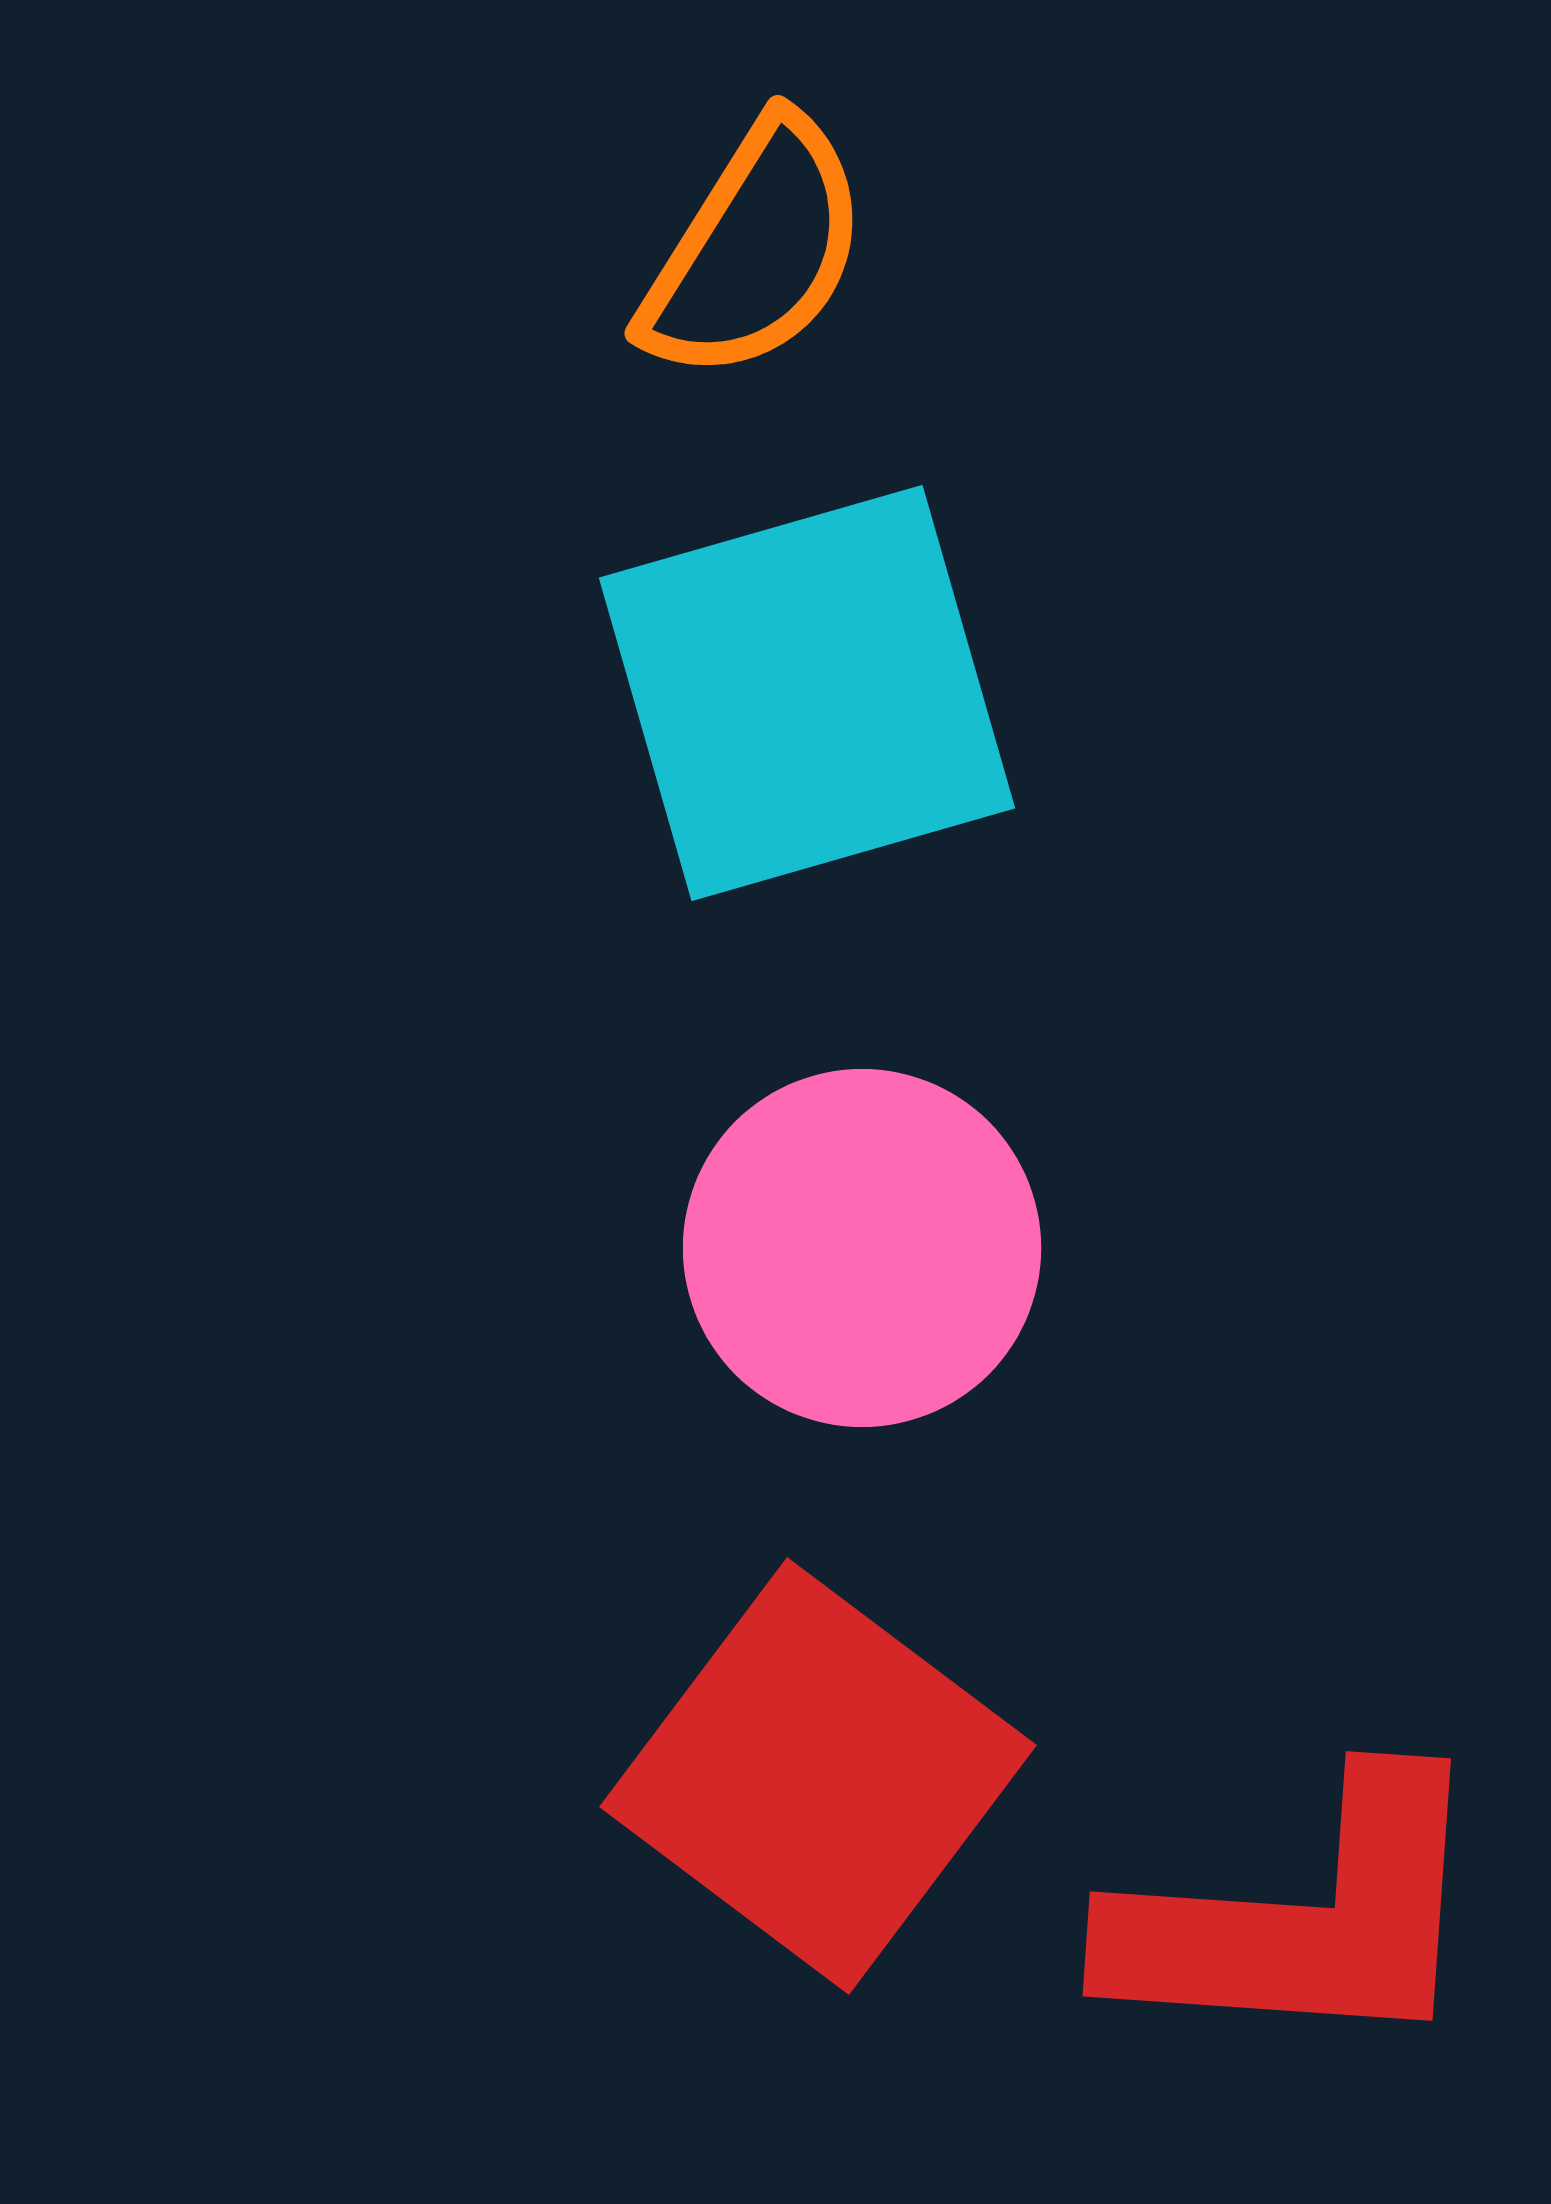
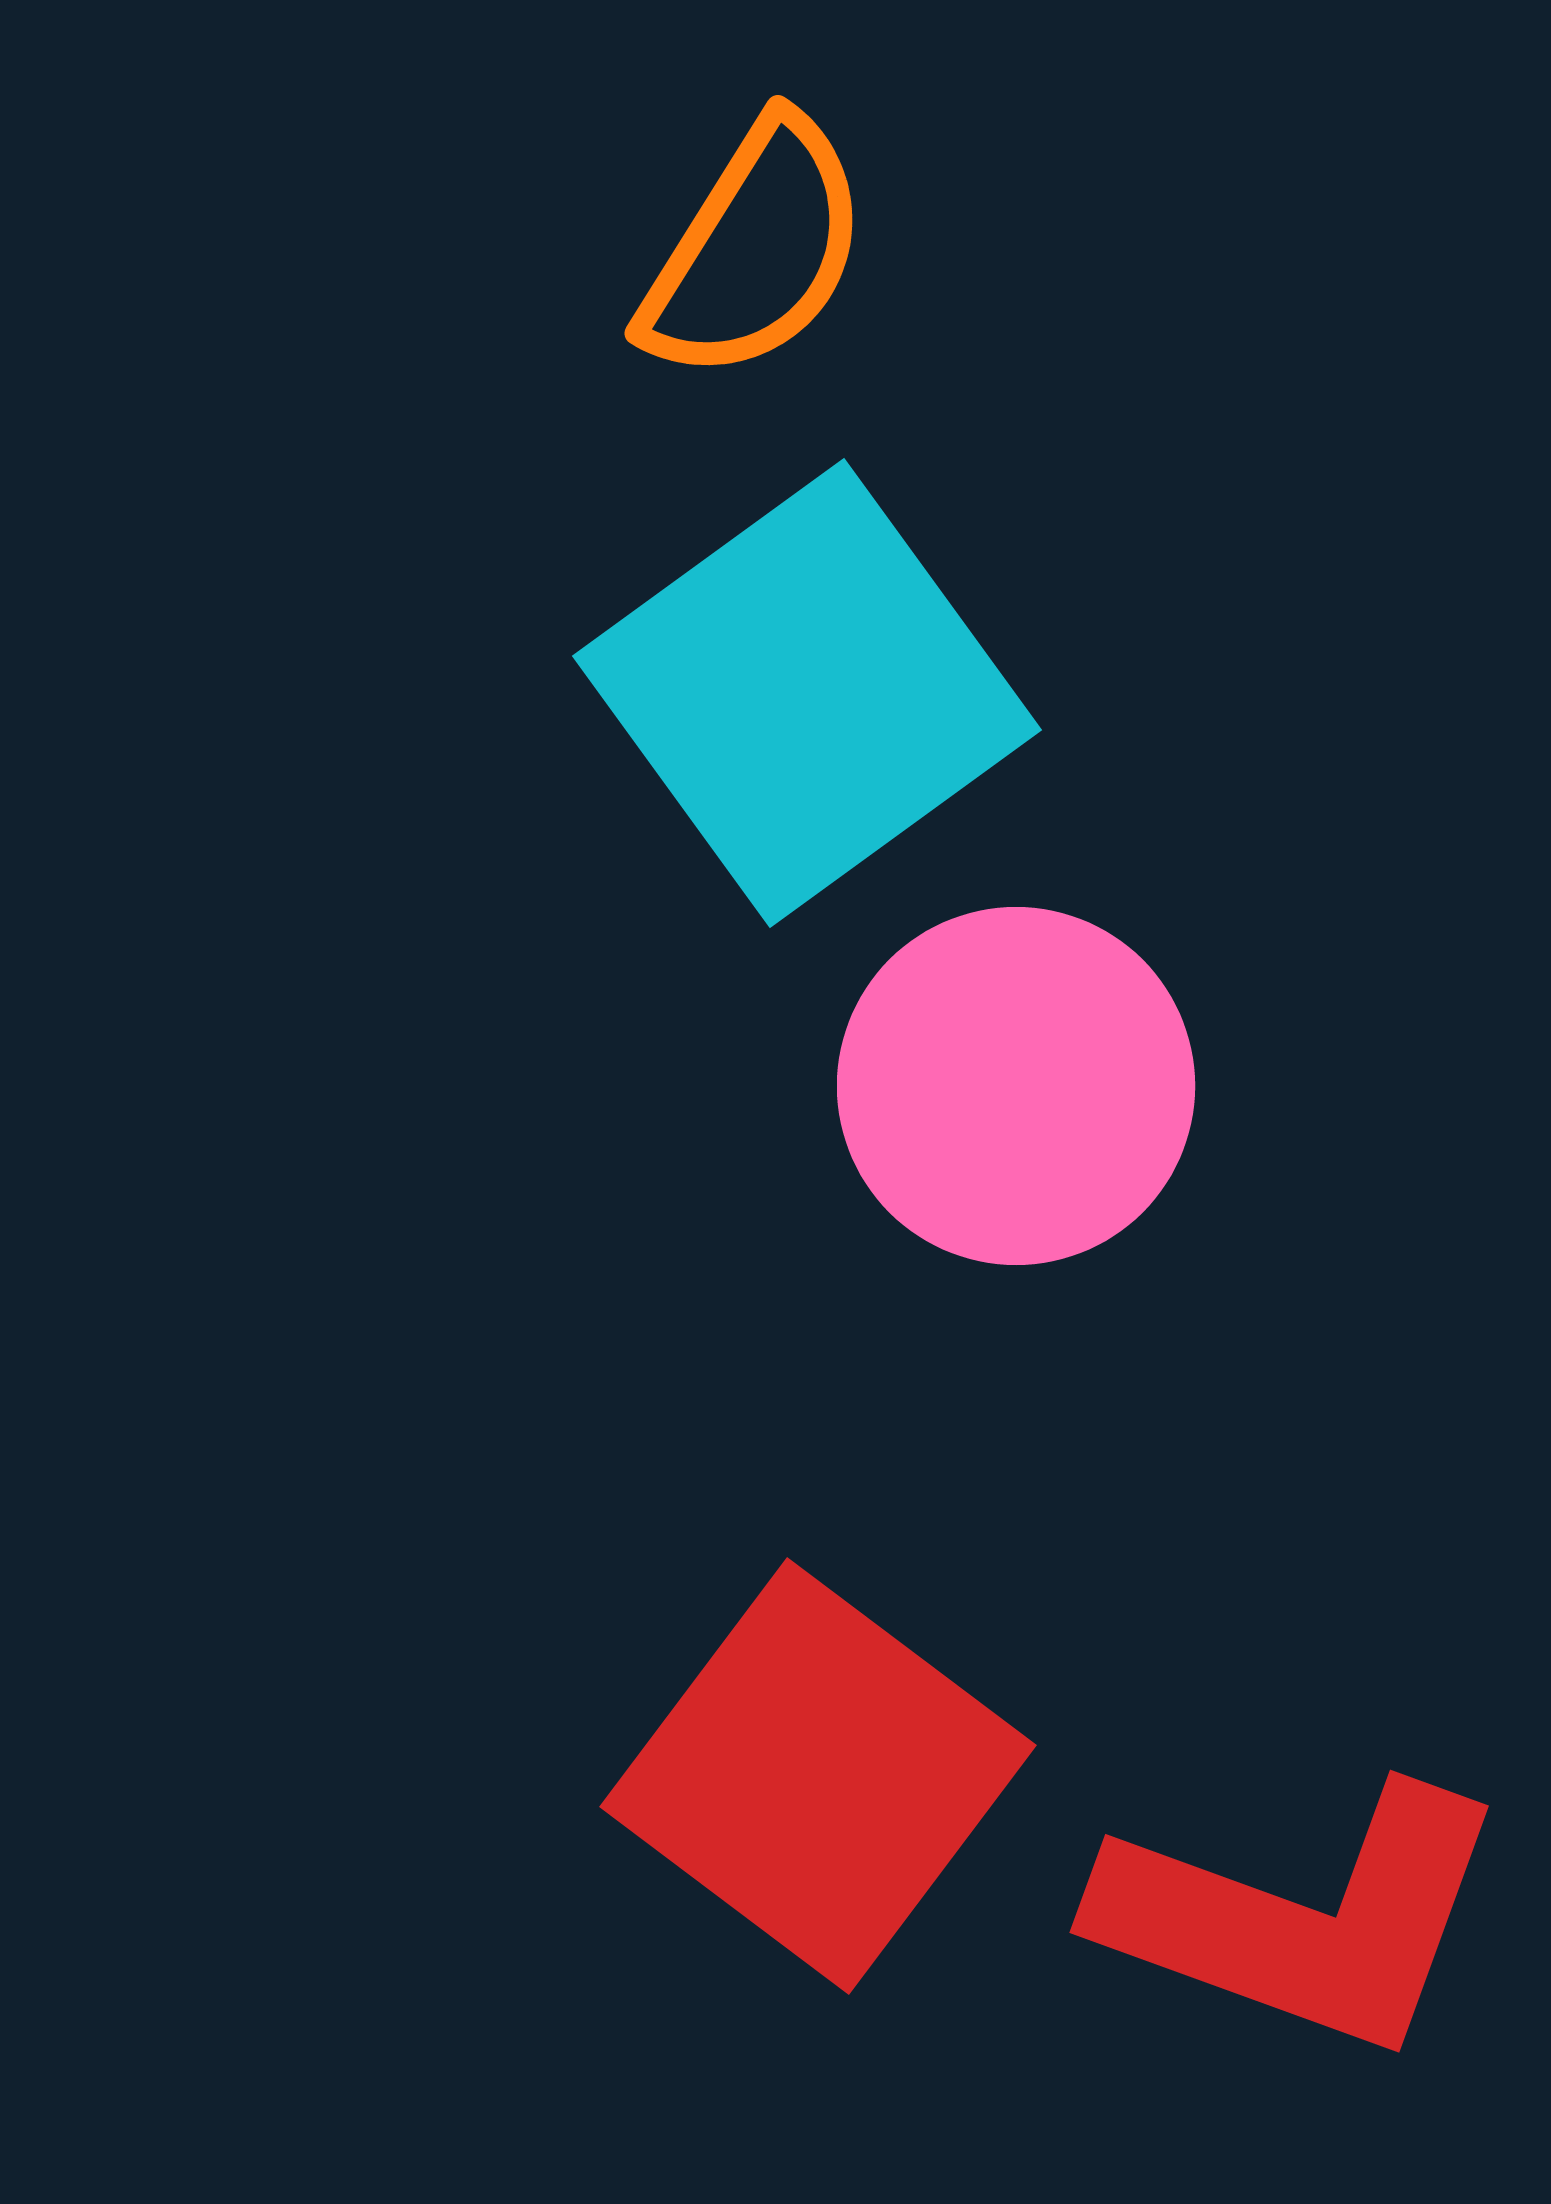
cyan square: rotated 20 degrees counterclockwise
pink circle: moved 154 px right, 162 px up
red L-shape: rotated 16 degrees clockwise
